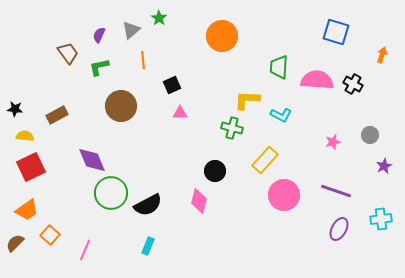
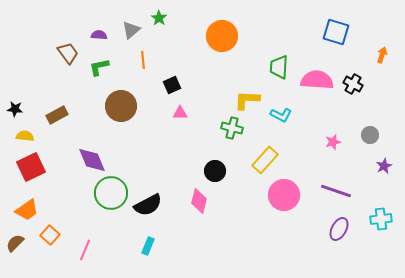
purple semicircle: rotated 70 degrees clockwise
